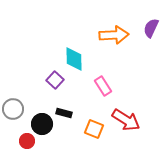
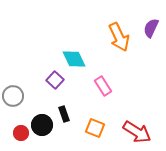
orange arrow: moved 5 px right, 2 px down; rotated 68 degrees clockwise
cyan diamond: rotated 25 degrees counterclockwise
gray circle: moved 13 px up
black rectangle: moved 1 px down; rotated 56 degrees clockwise
red arrow: moved 11 px right, 12 px down
black circle: moved 1 px down
orange square: moved 1 px right, 1 px up
red circle: moved 6 px left, 8 px up
